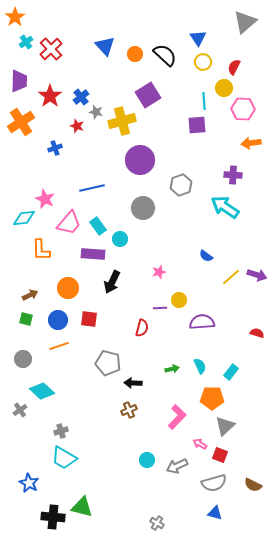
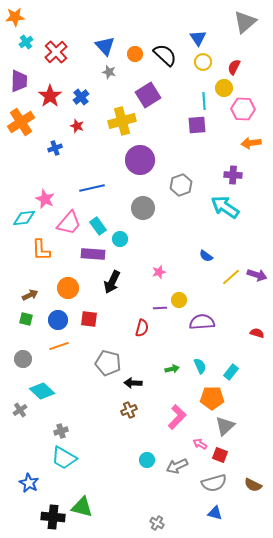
orange star at (15, 17): rotated 30 degrees clockwise
red cross at (51, 49): moved 5 px right, 3 px down
gray star at (96, 112): moved 13 px right, 40 px up
